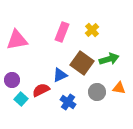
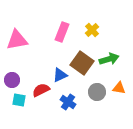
cyan square: moved 2 px left, 1 px down; rotated 32 degrees counterclockwise
